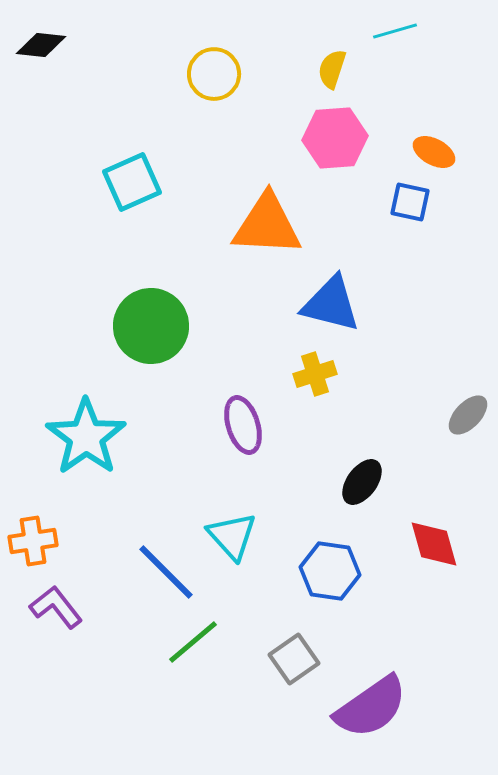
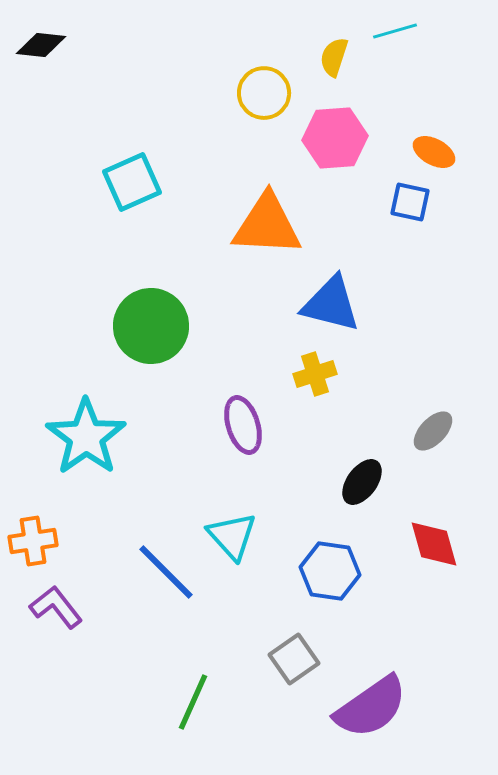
yellow semicircle: moved 2 px right, 12 px up
yellow circle: moved 50 px right, 19 px down
gray ellipse: moved 35 px left, 16 px down
green line: moved 60 px down; rotated 26 degrees counterclockwise
